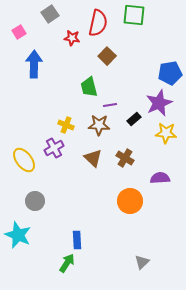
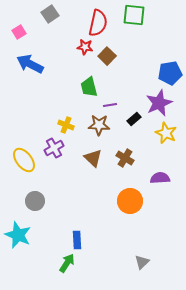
red star: moved 13 px right, 9 px down
blue arrow: moved 4 px left; rotated 64 degrees counterclockwise
yellow star: rotated 20 degrees clockwise
